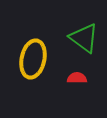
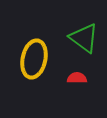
yellow ellipse: moved 1 px right
